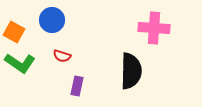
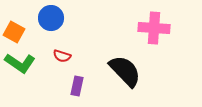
blue circle: moved 1 px left, 2 px up
black semicircle: moved 6 px left; rotated 45 degrees counterclockwise
